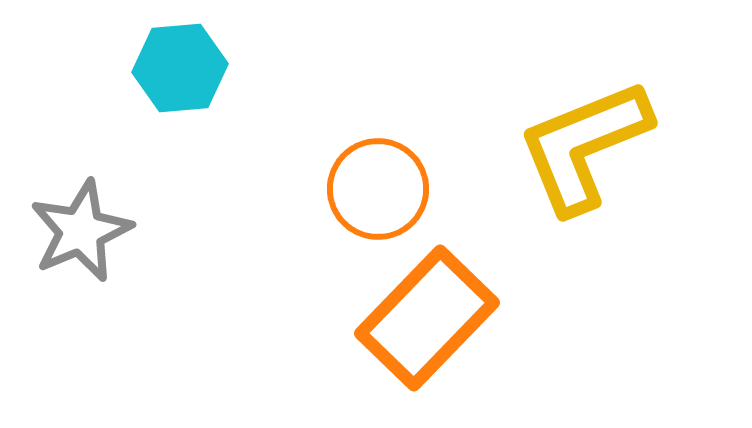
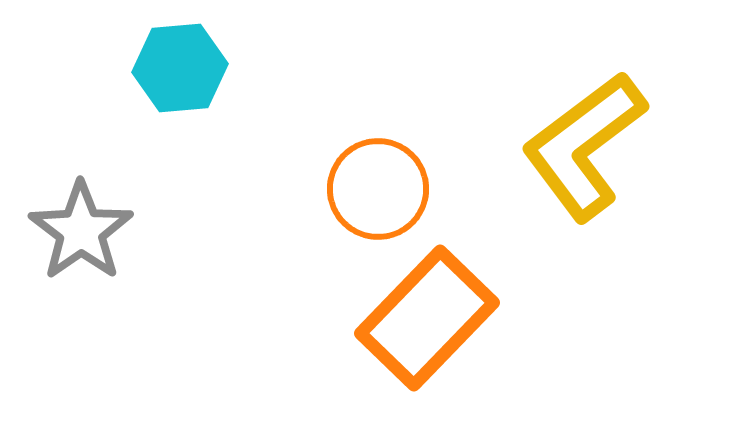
yellow L-shape: rotated 15 degrees counterclockwise
gray star: rotated 12 degrees counterclockwise
